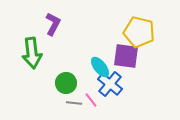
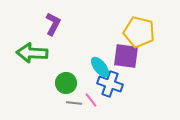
green arrow: rotated 100 degrees clockwise
blue cross: rotated 20 degrees counterclockwise
